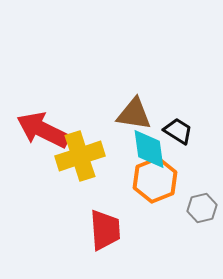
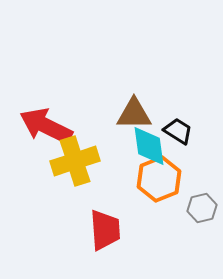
brown triangle: rotated 9 degrees counterclockwise
red arrow: moved 3 px right, 4 px up
cyan diamond: moved 3 px up
yellow cross: moved 5 px left, 5 px down
orange hexagon: moved 4 px right, 1 px up
